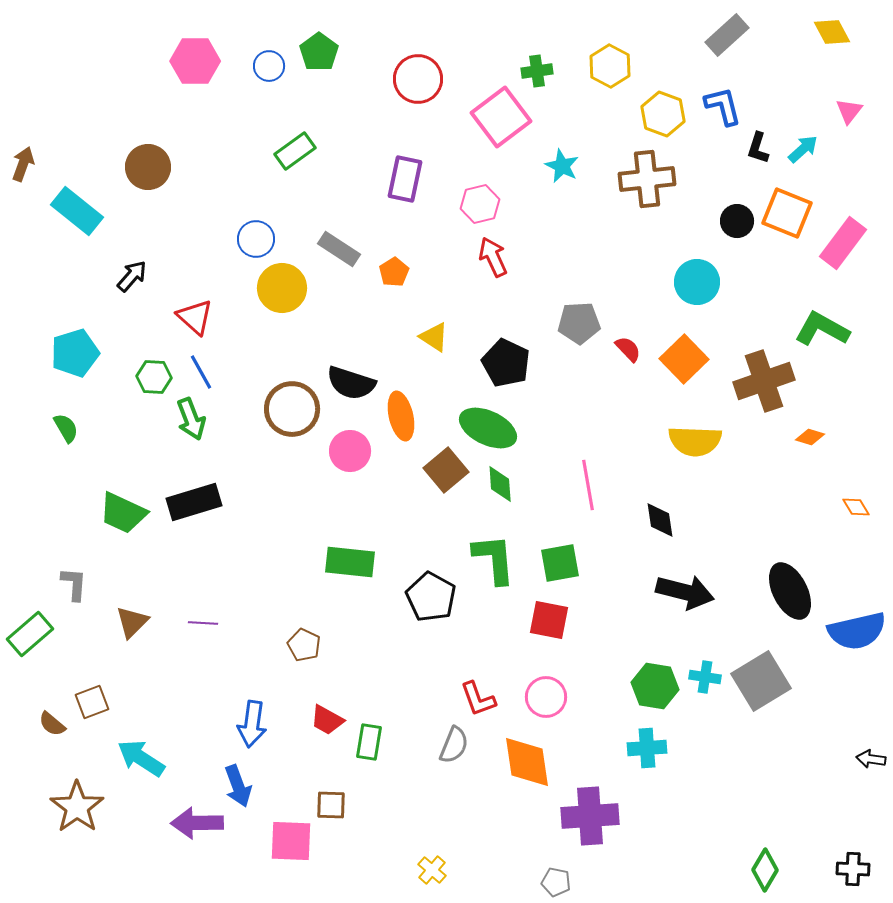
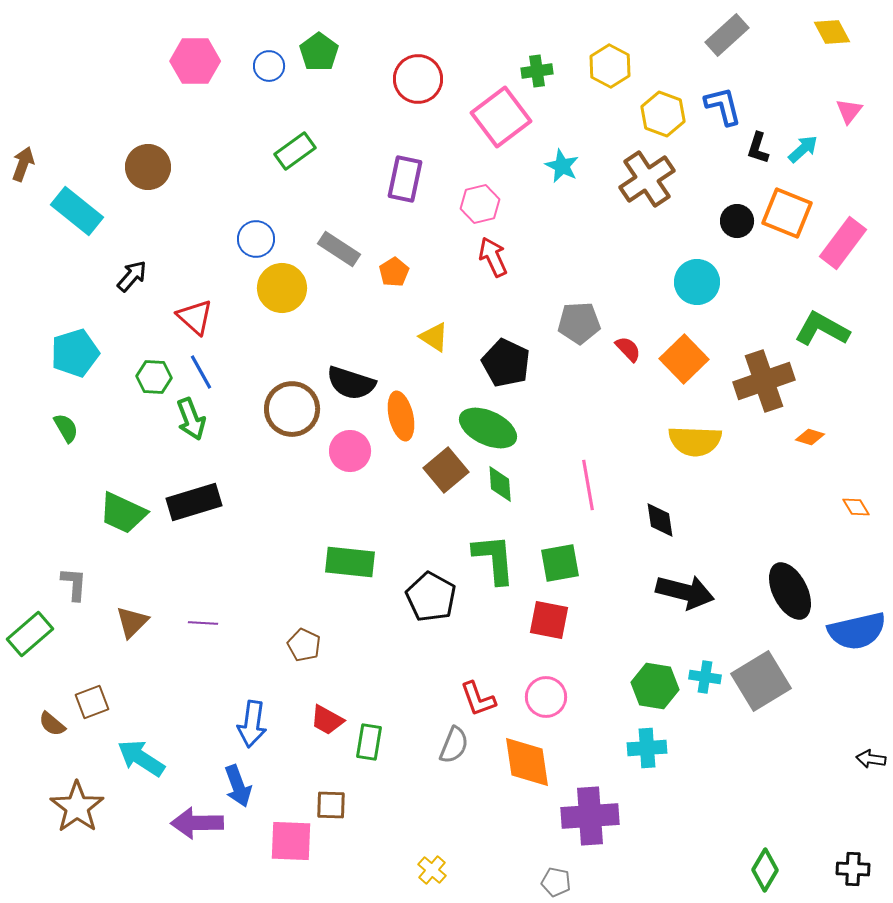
brown cross at (647, 179): rotated 28 degrees counterclockwise
